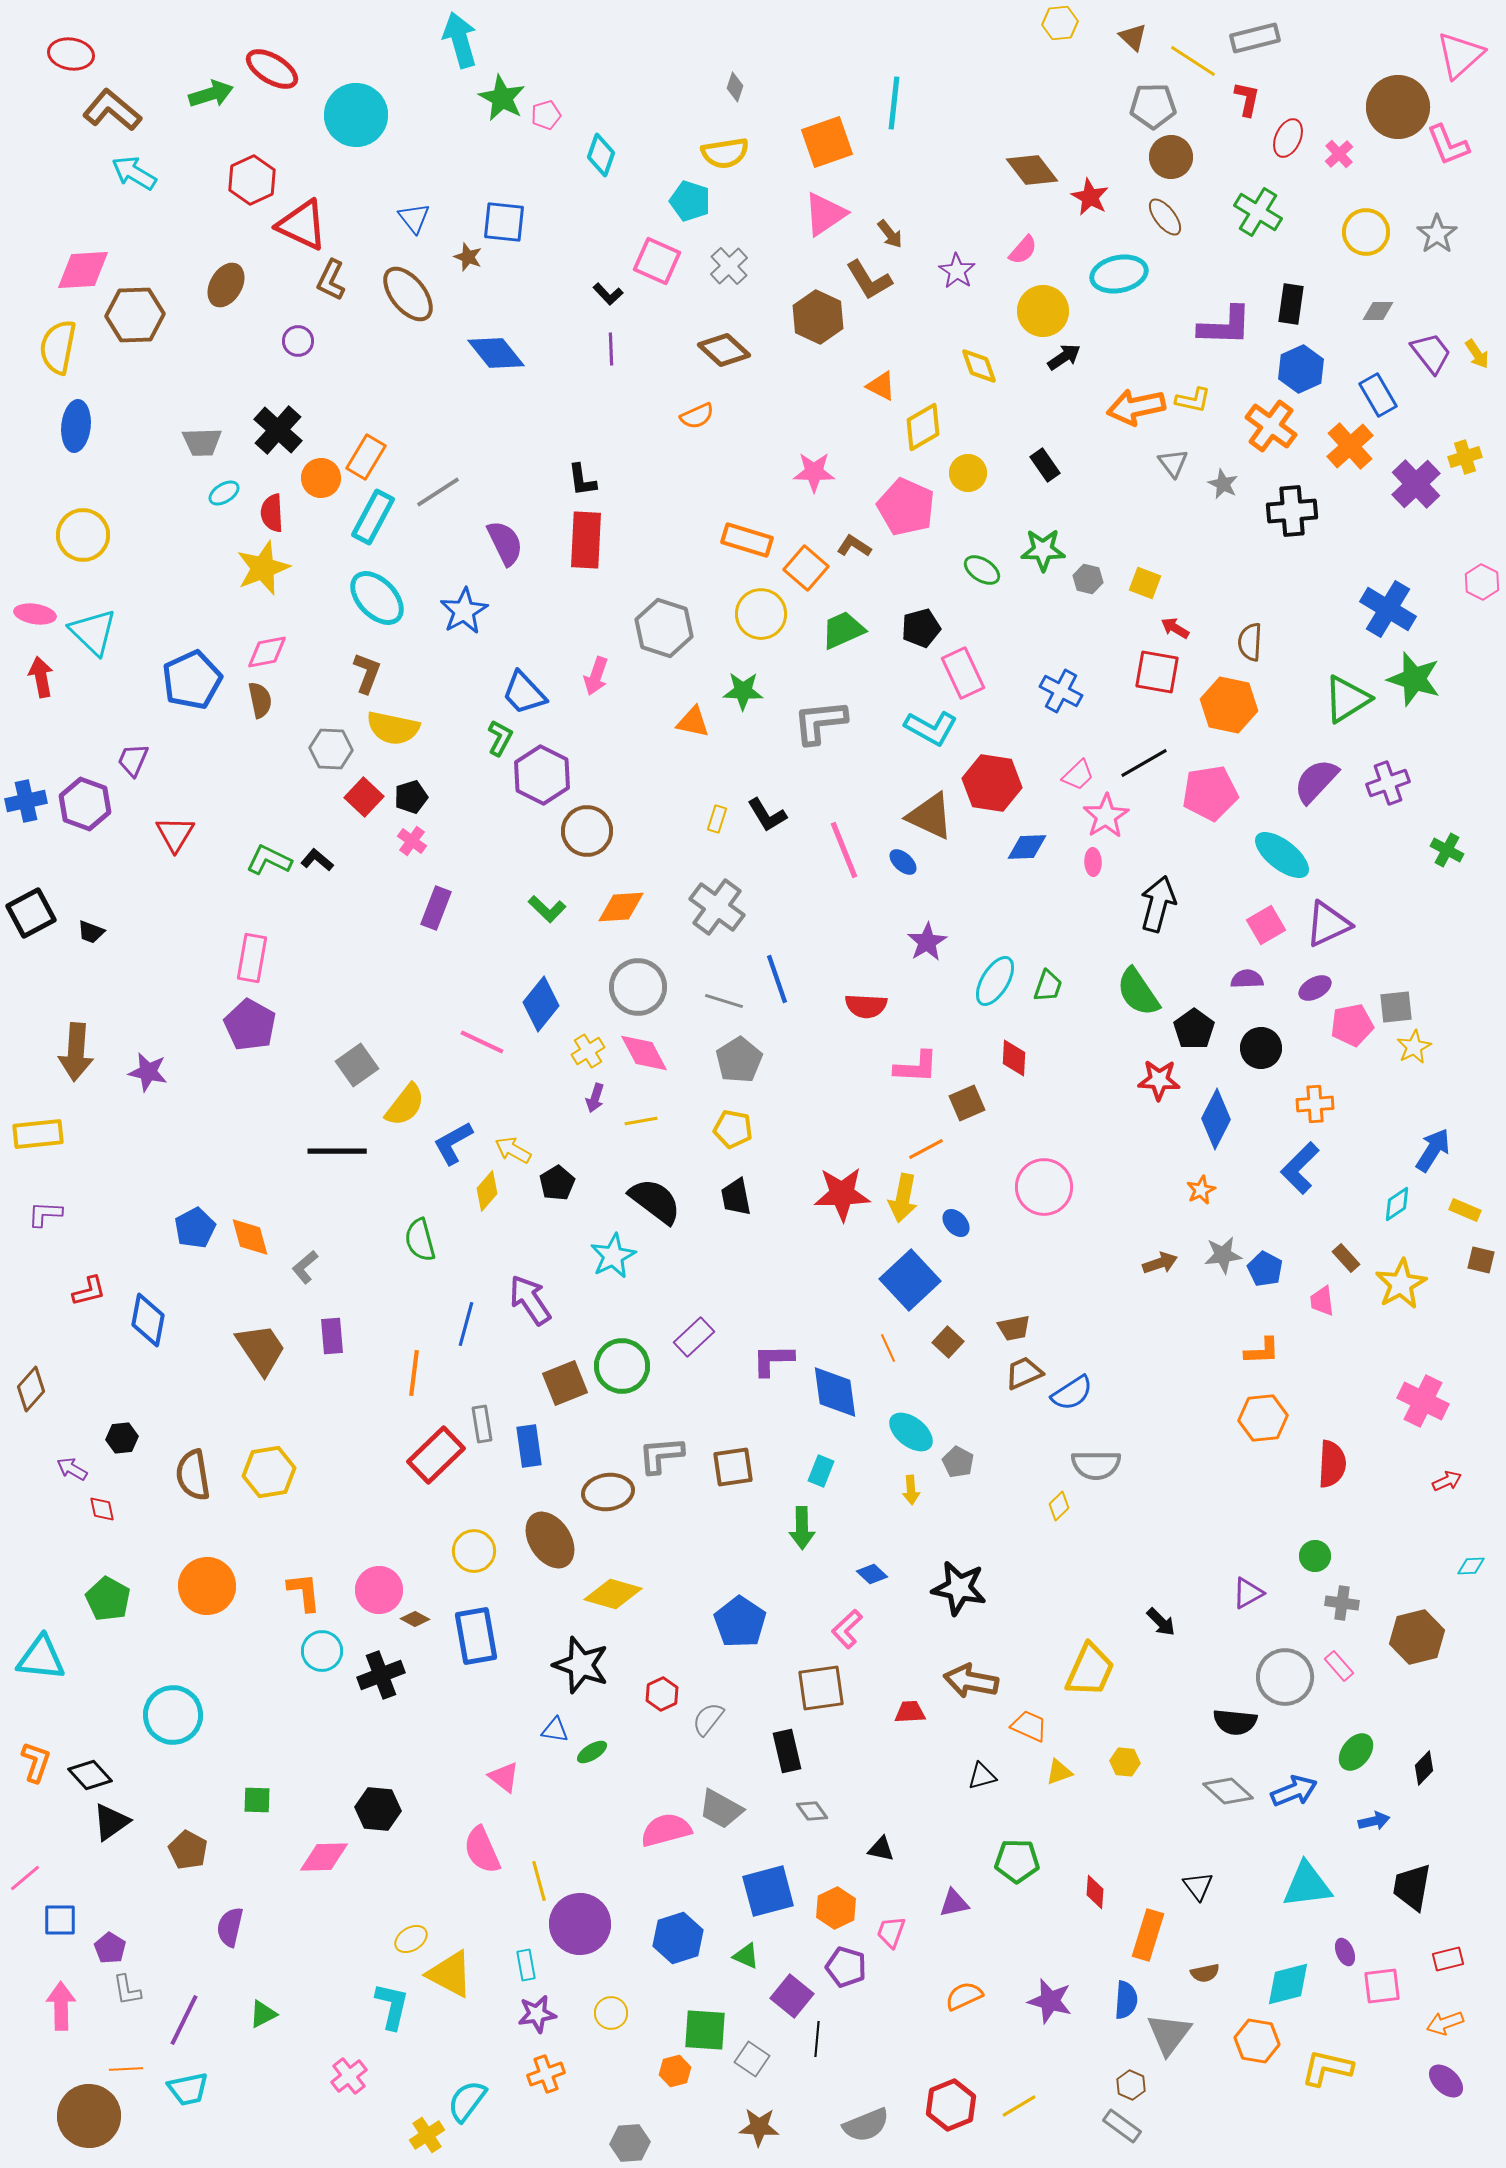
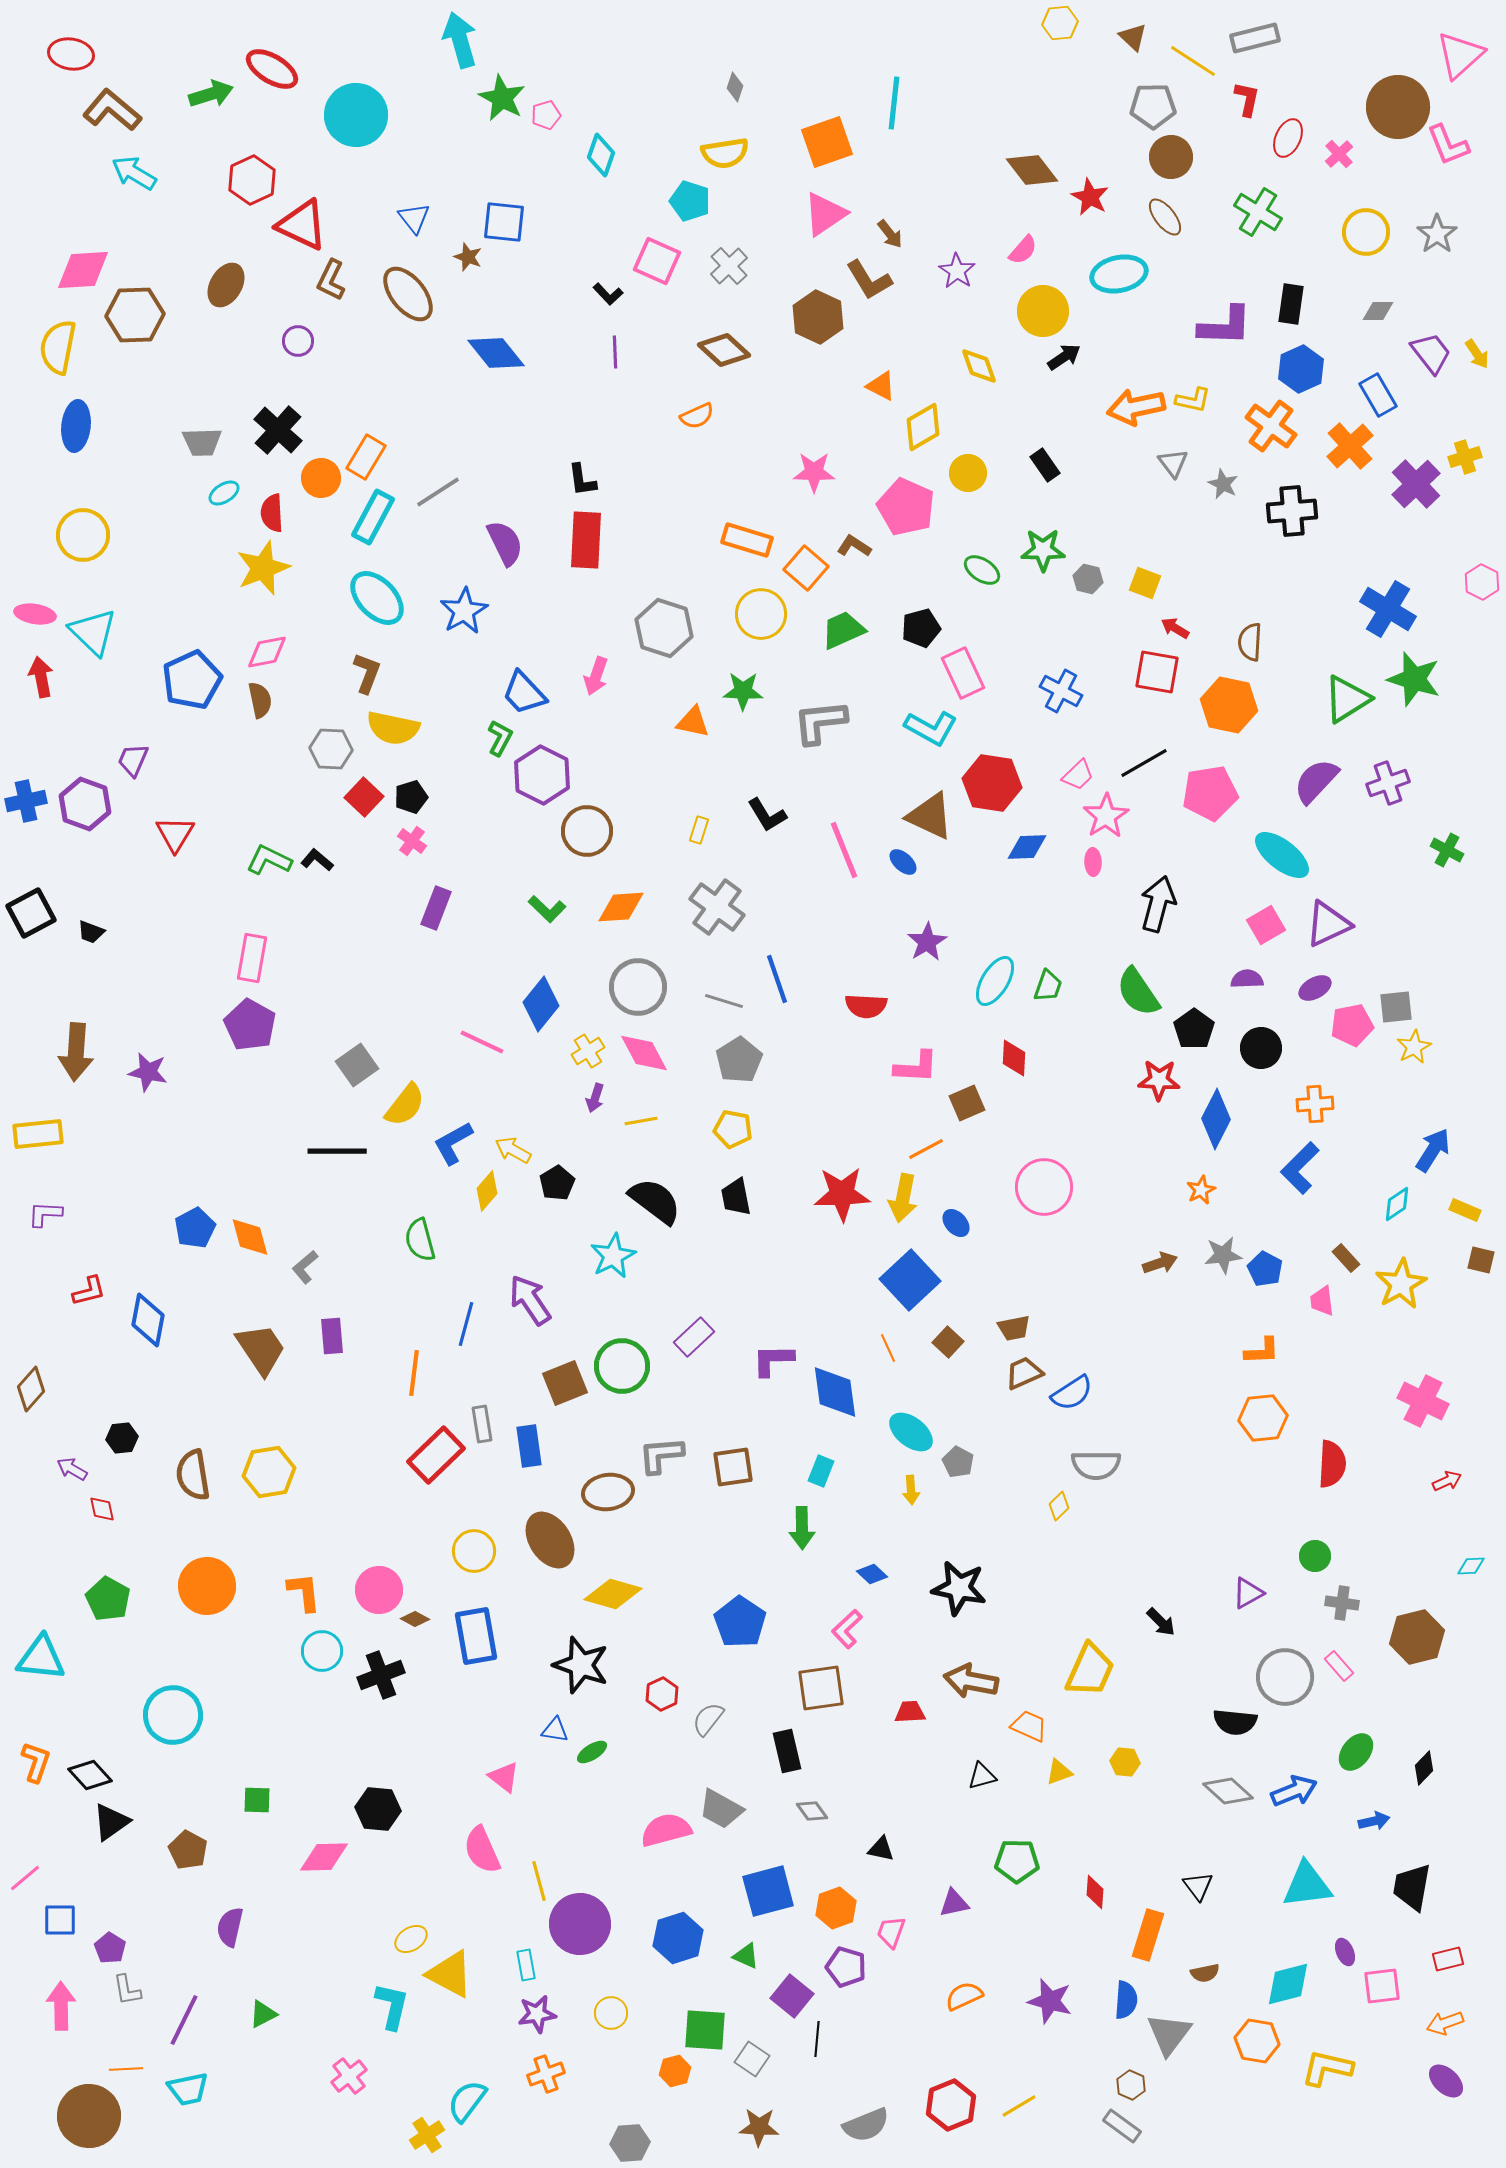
purple line at (611, 349): moved 4 px right, 3 px down
yellow rectangle at (717, 819): moved 18 px left, 11 px down
orange hexagon at (836, 1908): rotated 6 degrees clockwise
